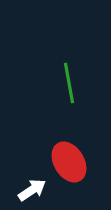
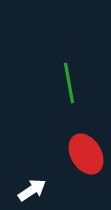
red ellipse: moved 17 px right, 8 px up
